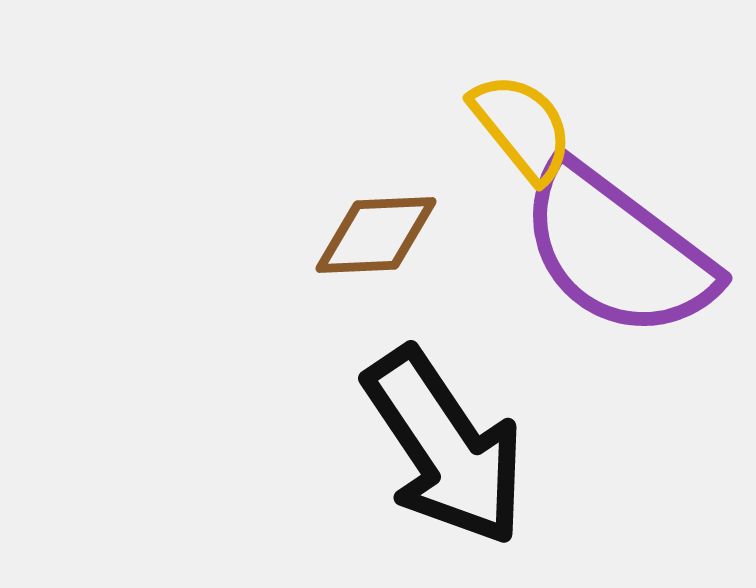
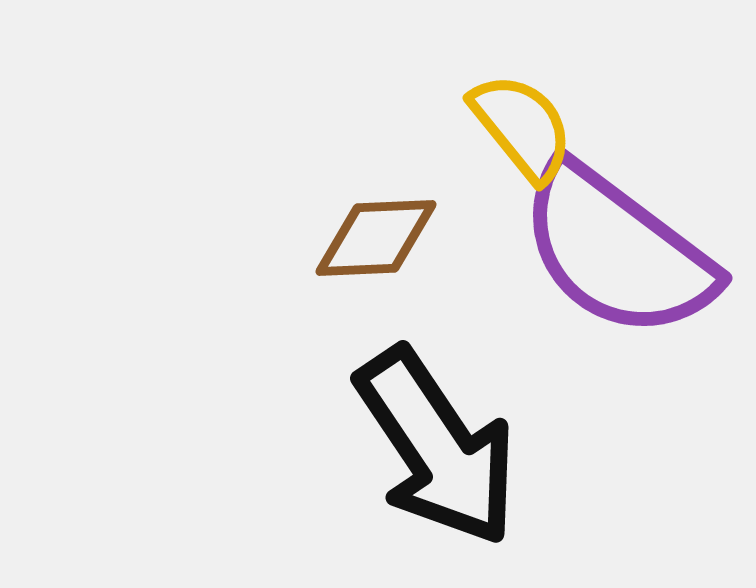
brown diamond: moved 3 px down
black arrow: moved 8 px left
